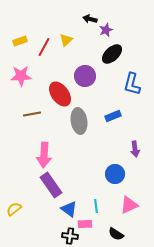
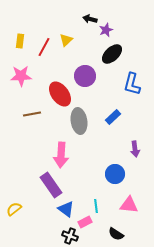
yellow rectangle: rotated 64 degrees counterclockwise
blue rectangle: moved 1 px down; rotated 21 degrees counterclockwise
pink arrow: moved 17 px right
pink triangle: rotated 30 degrees clockwise
blue triangle: moved 3 px left
pink rectangle: moved 2 px up; rotated 24 degrees counterclockwise
black cross: rotated 14 degrees clockwise
